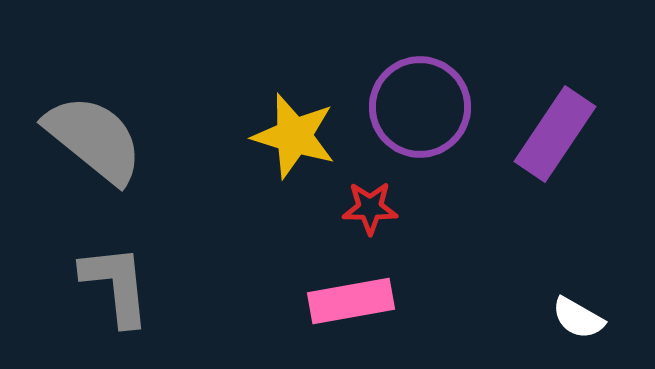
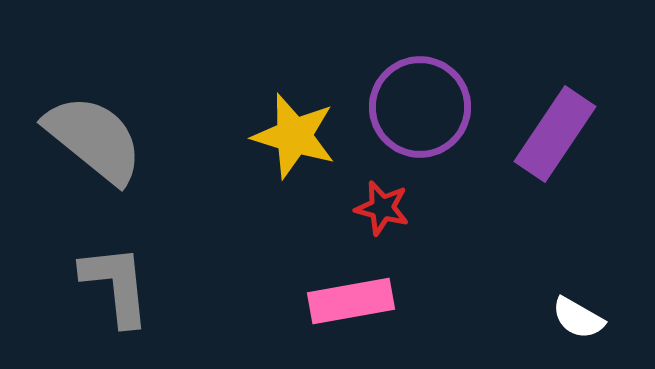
red star: moved 12 px right; rotated 14 degrees clockwise
